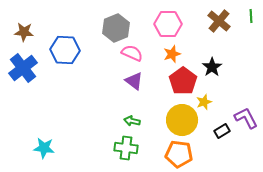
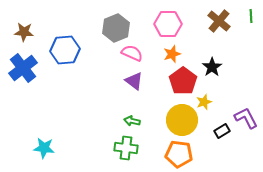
blue hexagon: rotated 8 degrees counterclockwise
